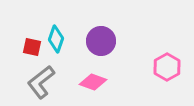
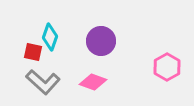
cyan diamond: moved 6 px left, 2 px up
red square: moved 1 px right, 5 px down
gray L-shape: moved 2 px right; rotated 100 degrees counterclockwise
